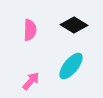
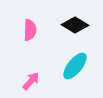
black diamond: moved 1 px right
cyan ellipse: moved 4 px right
